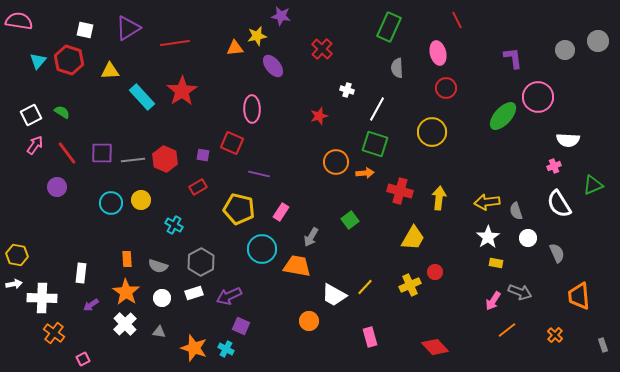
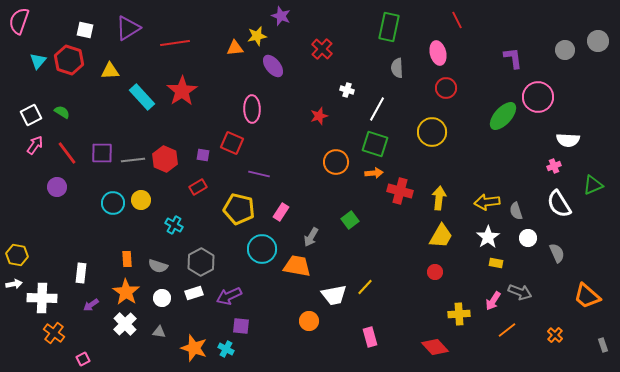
purple star at (281, 16): rotated 12 degrees clockwise
pink semicircle at (19, 21): rotated 80 degrees counterclockwise
green rectangle at (389, 27): rotated 12 degrees counterclockwise
orange arrow at (365, 173): moved 9 px right
cyan circle at (111, 203): moved 2 px right
yellow trapezoid at (413, 238): moved 28 px right, 2 px up
yellow cross at (410, 285): moved 49 px right, 29 px down; rotated 20 degrees clockwise
white trapezoid at (334, 295): rotated 40 degrees counterclockwise
orange trapezoid at (579, 296): moved 8 px right; rotated 44 degrees counterclockwise
purple square at (241, 326): rotated 18 degrees counterclockwise
